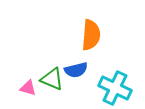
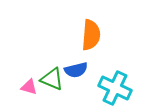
pink triangle: moved 1 px right, 1 px up
